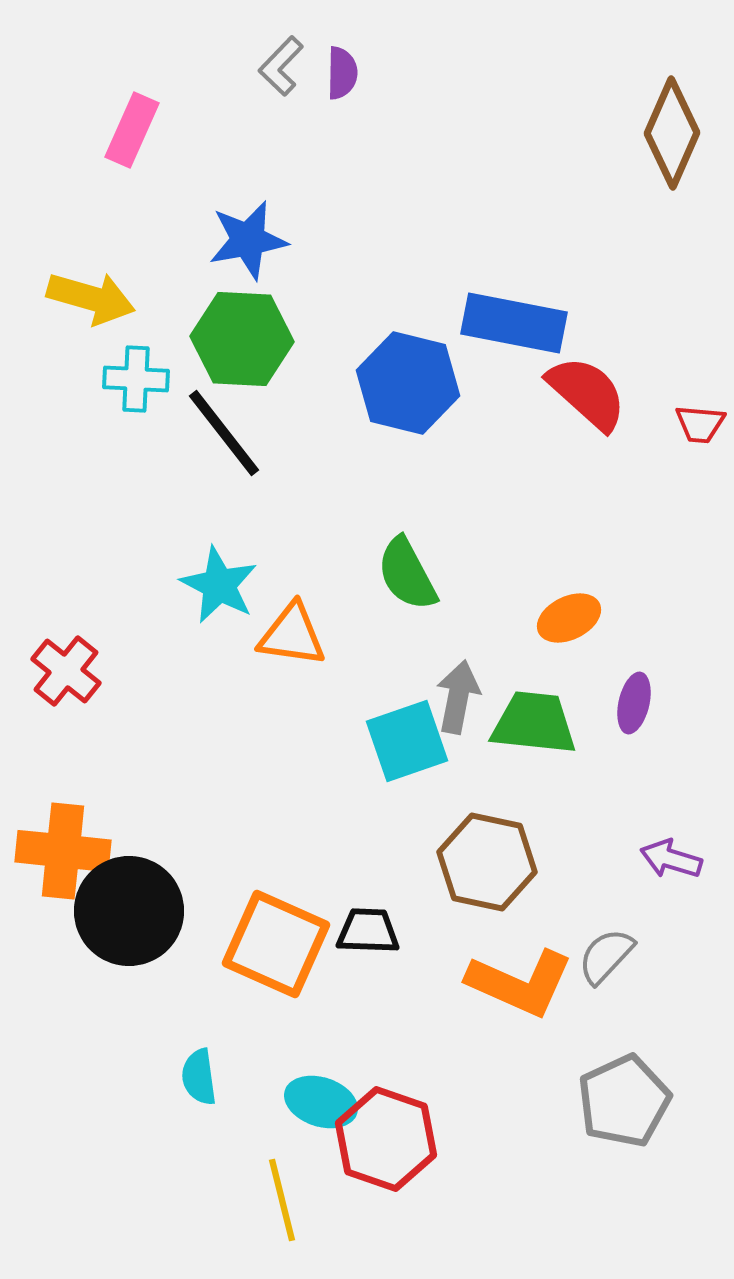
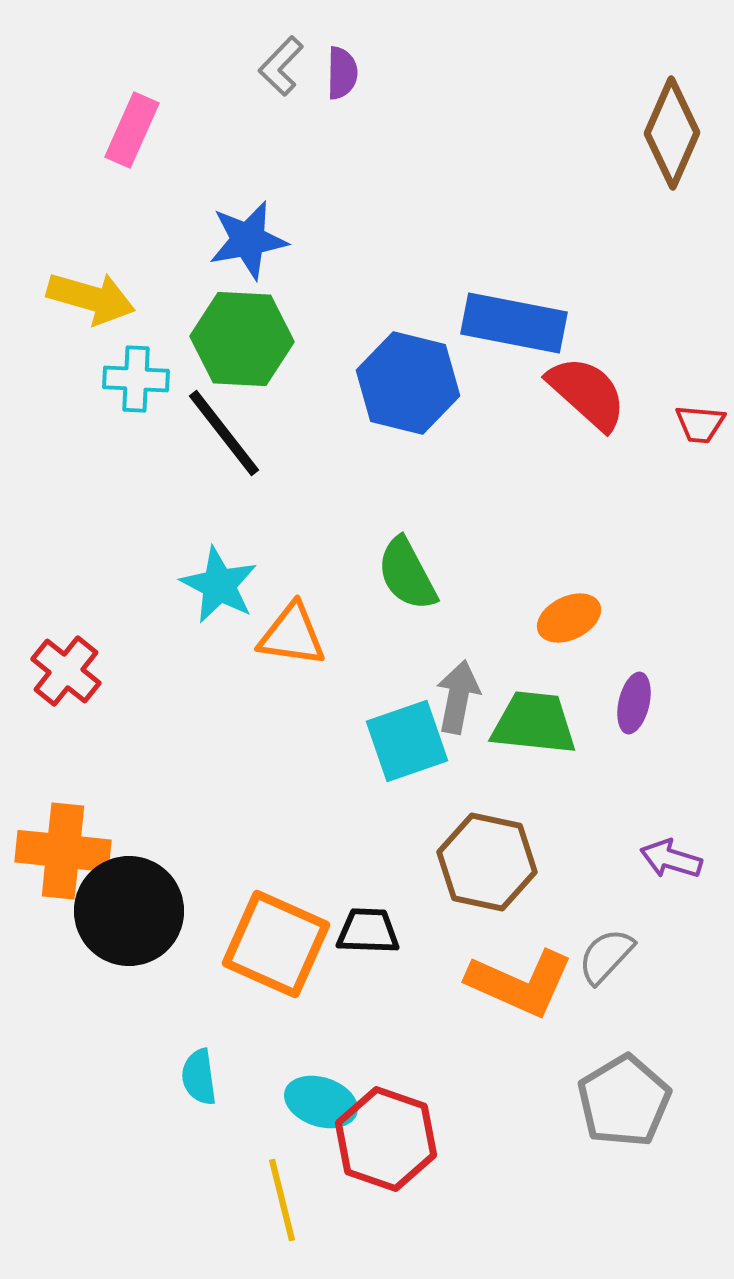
gray pentagon: rotated 6 degrees counterclockwise
